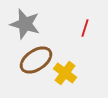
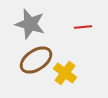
gray star: moved 5 px right
red line: moved 2 px left, 1 px up; rotated 66 degrees clockwise
